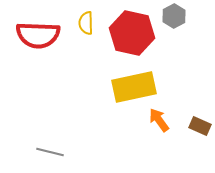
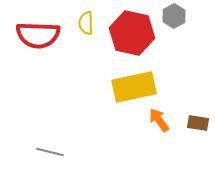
brown rectangle: moved 2 px left, 3 px up; rotated 15 degrees counterclockwise
